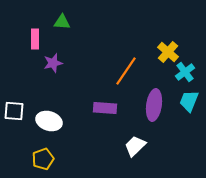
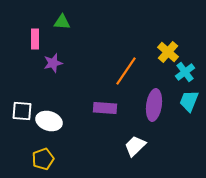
white square: moved 8 px right
